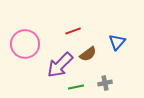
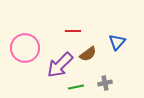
red line: rotated 21 degrees clockwise
pink circle: moved 4 px down
